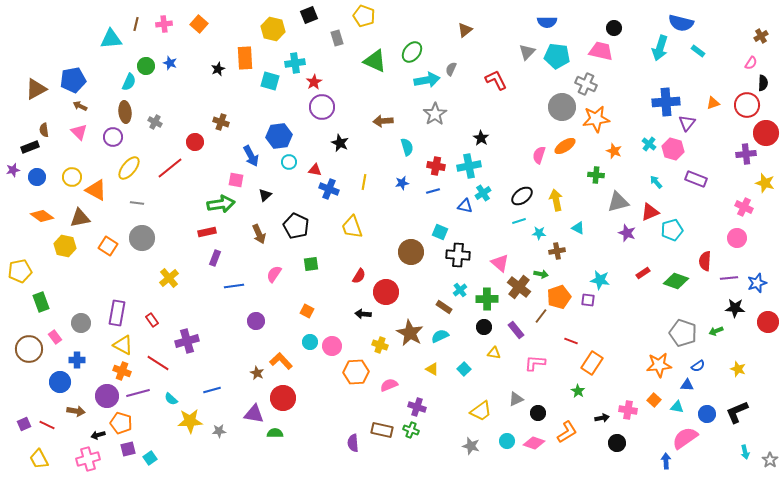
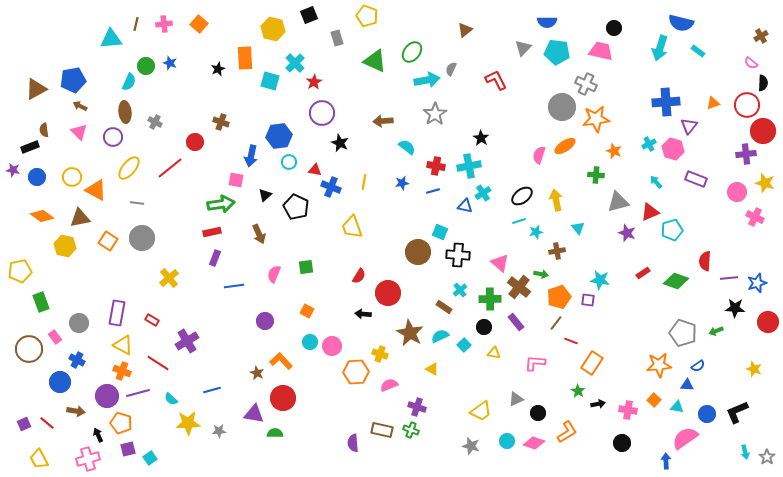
yellow pentagon at (364, 16): moved 3 px right
gray triangle at (527, 52): moved 4 px left, 4 px up
cyan pentagon at (557, 56): moved 4 px up
cyan cross at (295, 63): rotated 36 degrees counterclockwise
pink semicircle at (751, 63): rotated 96 degrees clockwise
purple circle at (322, 107): moved 6 px down
purple triangle at (687, 123): moved 2 px right, 3 px down
red circle at (766, 133): moved 3 px left, 2 px up
cyan cross at (649, 144): rotated 24 degrees clockwise
cyan semicircle at (407, 147): rotated 36 degrees counterclockwise
blue arrow at (251, 156): rotated 40 degrees clockwise
purple star at (13, 170): rotated 24 degrees clockwise
blue cross at (329, 189): moved 2 px right, 2 px up
pink cross at (744, 207): moved 11 px right, 10 px down
black pentagon at (296, 226): moved 19 px up
cyan triangle at (578, 228): rotated 24 degrees clockwise
red rectangle at (207, 232): moved 5 px right
cyan star at (539, 233): moved 3 px left, 1 px up; rotated 16 degrees counterclockwise
pink circle at (737, 238): moved 46 px up
orange square at (108, 246): moved 5 px up
brown circle at (411, 252): moved 7 px right
green square at (311, 264): moved 5 px left, 3 px down
pink semicircle at (274, 274): rotated 12 degrees counterclockwise
red circle at (386, 292): moved 2 px right, 1 px down
green cross at (487, 299): moved 3 px right
brown line at (541, 316): moved 15 px right, 7 px down
red rectangle at (152, 320): rotated 24 degrees counterclockwise
purple circle at (256, 321): moved 9 px right
gray circle at (81, 323): moved 2 px left
purple rectangle at (516, 330): moved 8 px up
purple cross at (187, 341): rotated 15 degrees counterclockwise
yellow cross at (380, 345): moved 9 px down
blue cross at (77, 360): rotated 28 degrees clockwise
cyan square at (464, 369): moved 24 px up
yellow star at (738, 369): moved 16 px right
black arrow at (602, 418): moved 4 px left, 14 px up
yellow star at (190, 421): moved 2 px left, 2 px down
red line at (47, 425): moved 2 px up; rotated 14 degrees clockwise
black arrow at (98, 435): rotated 80 degrees clockwise
black circle at (617, 443): moved 5 px right
gray star at (770, 460): moved 3 px left, 3 px up
